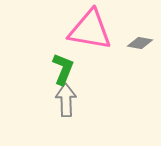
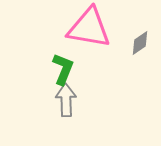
pink triangle: moved 1 px left, 2 px up
gray diamond: rotated 45 degrees counterclockwise
